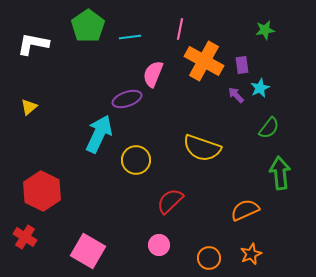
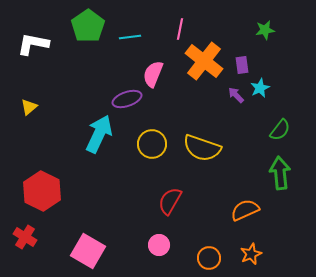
orange cross: rotated 9 degrees clockwise
green semicircle: moved 11 px right, 2 px down
yellow circle: moved 16 px right, 16 px up
red semicircle: rotated 16 degrees counterclockwise
